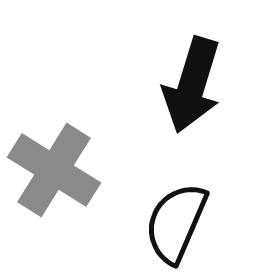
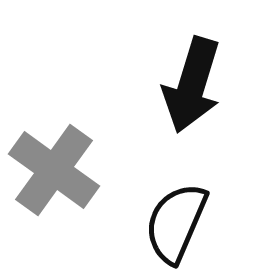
gray cross: rotated 4 degrees clockwise
